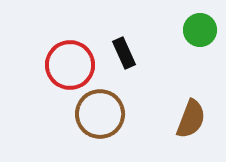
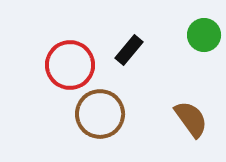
green circle: moved 4 px right, 5 px down
black rectangle: moved 5 px right, 3 px up; rotated 64 degrees clockwise
brown semicircle: rotated 57 degrees counterclockwise
